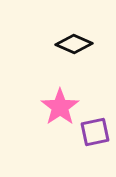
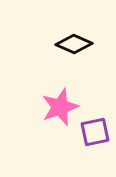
pink star: rotated 15 degrees clockwise
